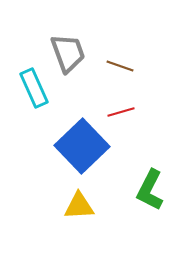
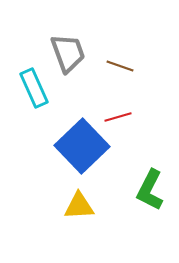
red line: moved 3 px left, 5 px down
